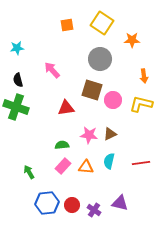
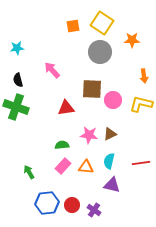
orange square: moved 6 px right, 1 px down
gray circle: moved 7 px up
brown square: moved 1 px up; rotated 15 degrees counterclockwise
purple triangle: moved 8 px left, 18 px up
